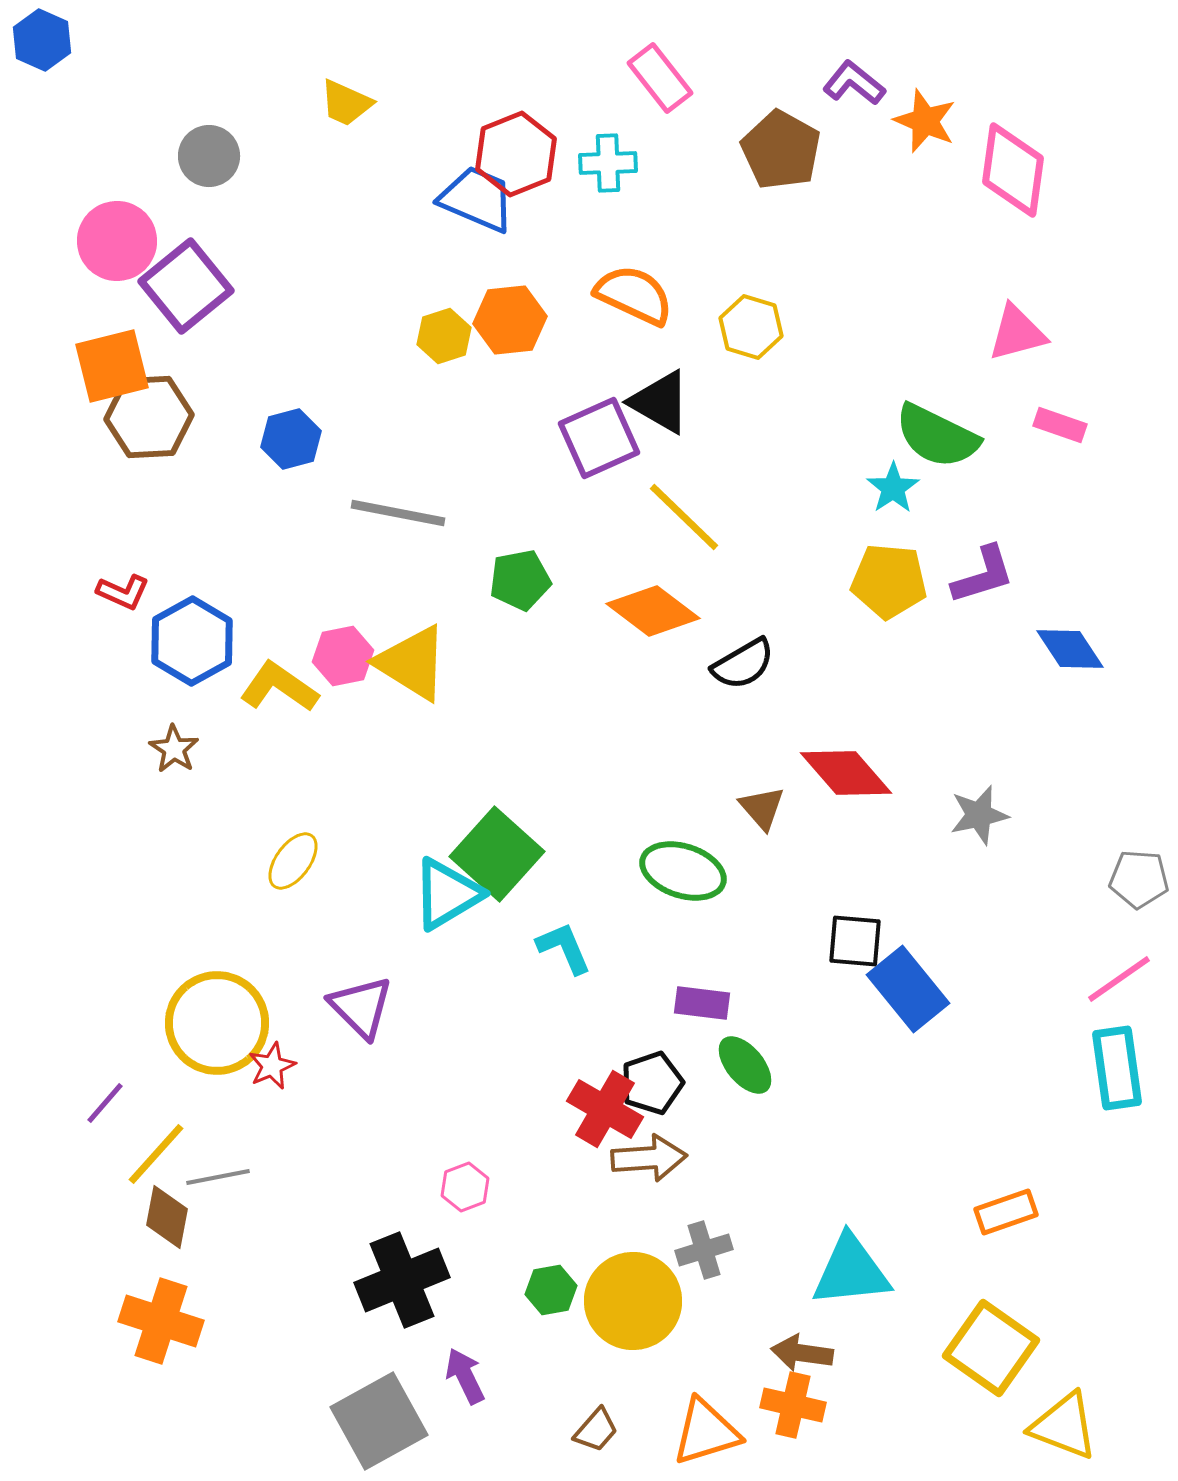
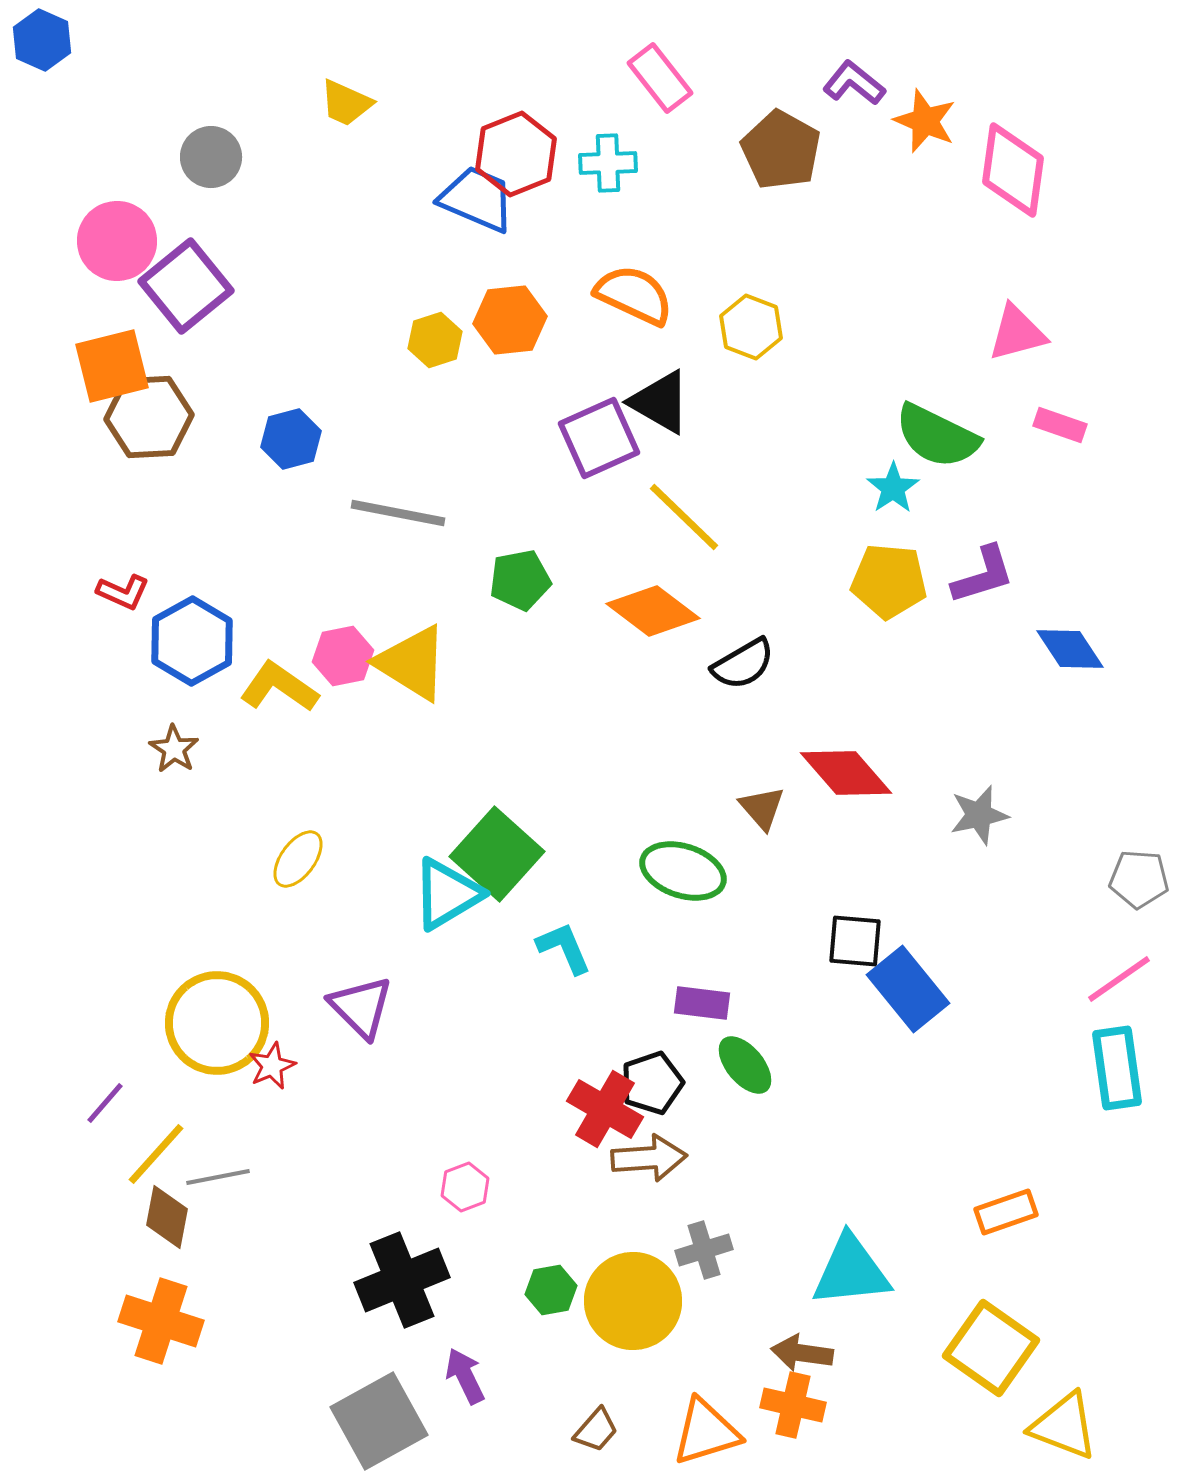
gray circle at (209, 156): moved 2 px right, 1 px down
yellow hexagon at (751, 327): rotated 4 degrees clockwise
yellow hexagon at (444, 336): moved 9 px left, 4 px down
yellow ellipse at (293, 861): moved 5 px right, 2 px up
